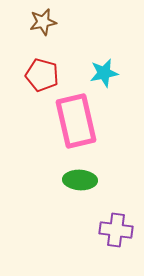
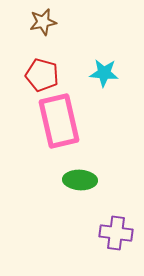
cyan star: rotated 16 degrees clockwise
pink rectangle: moved 17 px left
purple cross: moved 3 px down
